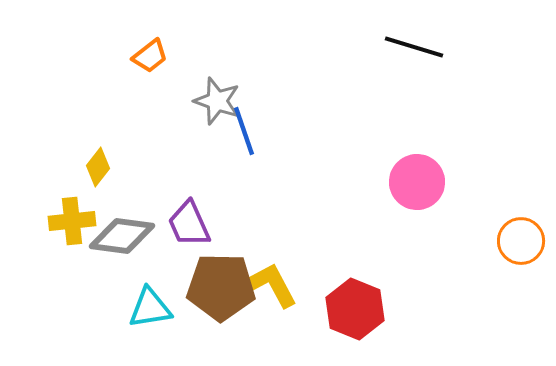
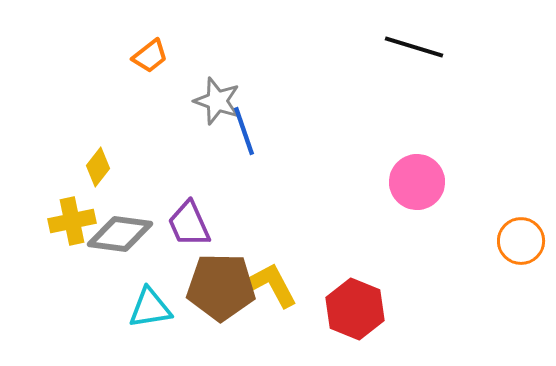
yellow cross: rotated 6 degrees counterclockwise
gray diamond: moved 2 px left, 2 px up
